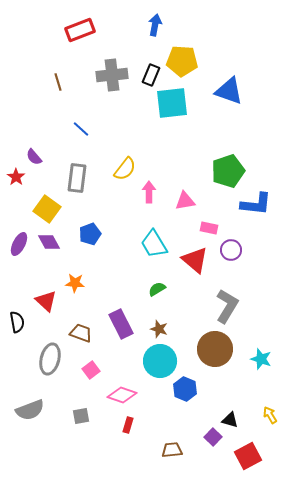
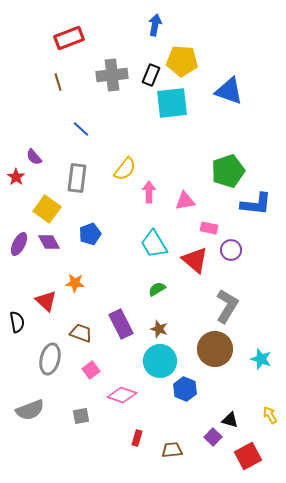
red rectangle at (80, 30): moved 11 px left, 8 px down
red rectangle at (128, 425): moved 9 px right, 13 px down
